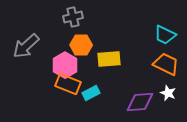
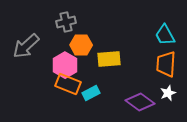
gray cross: moved 7 px left, 5 px down
cyan trapezoid: rotated 35 degrees clockwise
orange trapezoid: rotated 112 degrees counterclockwise
white star: rotated 28 degrees clockwise
purple diamond: rotated 40 degrees clockwise
